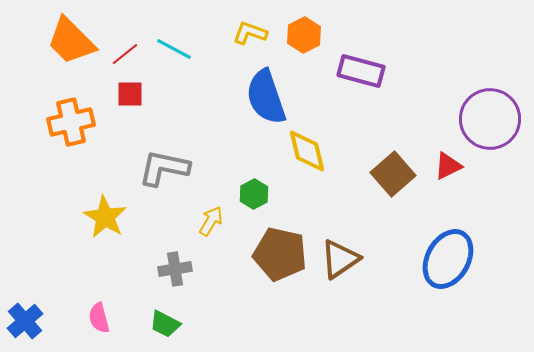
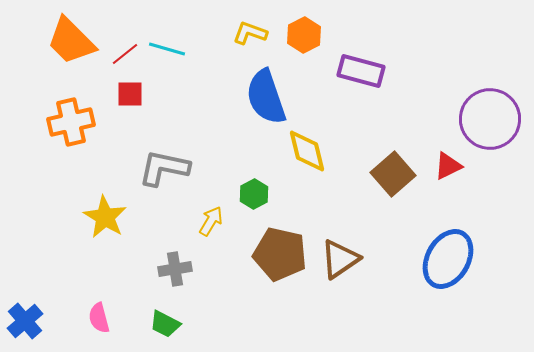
cyan line: moved 7 px left; rotated 12 degrees counterclockwise
